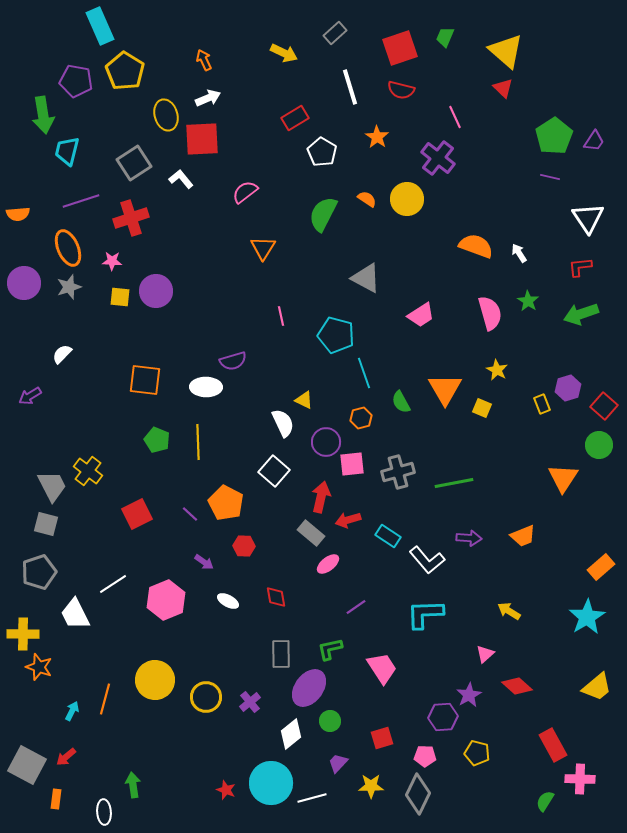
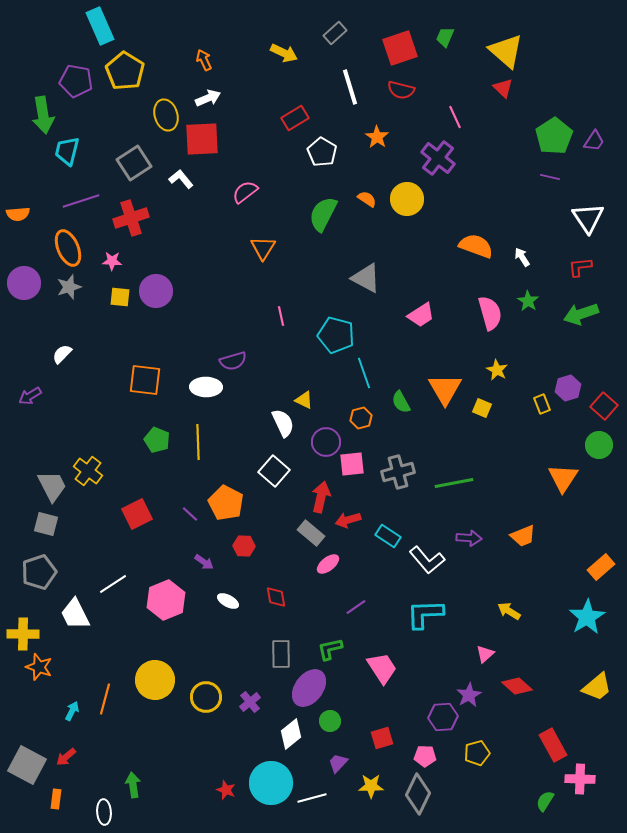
white arrow at (519, 253): moved 3 px right, 4 px down
yellow pentagon at (477, 753): rotated 30 degrees counterclockwise
